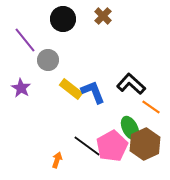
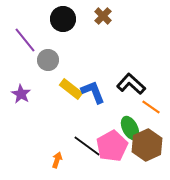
purple star: moved 6 px down
brown hexagon: moved 2 px right, 1 px down
